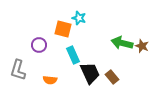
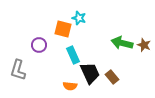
brown star: moved 2 px right, 1 px up
orange semicircle: moved 20 px right, 6 px down
